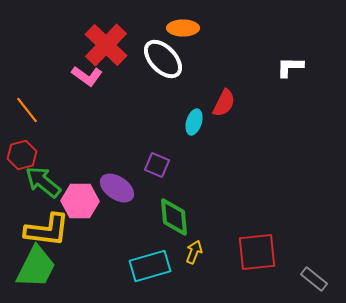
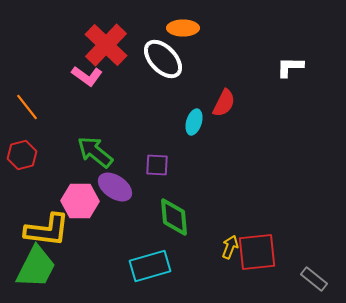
orange line: moved 3 px up
purple square: rotated 20 degrees counterclockwise
green arrow: moved 52 px right, 30 px up
purple ellipse: moved 2 px left, 1 px up
yellow arrow: moved 36 px right, 5 px up
